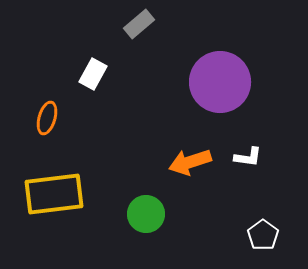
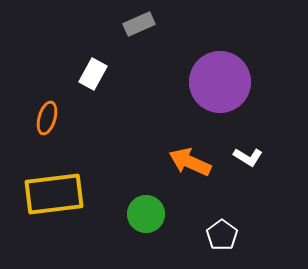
gray rectangle: rotated 16 degrees clockwise
white L-shape: rotated 24 degrees clockwise
orange arrow: rotated 42 degrees clockwise
white pentagon: moved 41 px left
